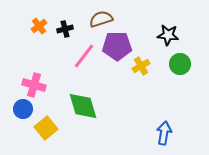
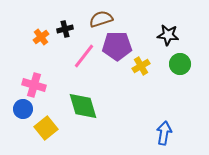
orange cross: moved 2 px right, 11 px down
